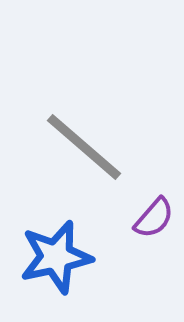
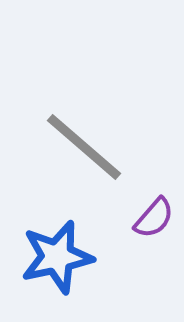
blue star: moved 1 px right
